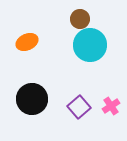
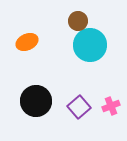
brown circle: moved 2 px left, 2 px down
black circle: moved 4 px right, 2 px down
pink cross: rotated 12 degrees clockwise
